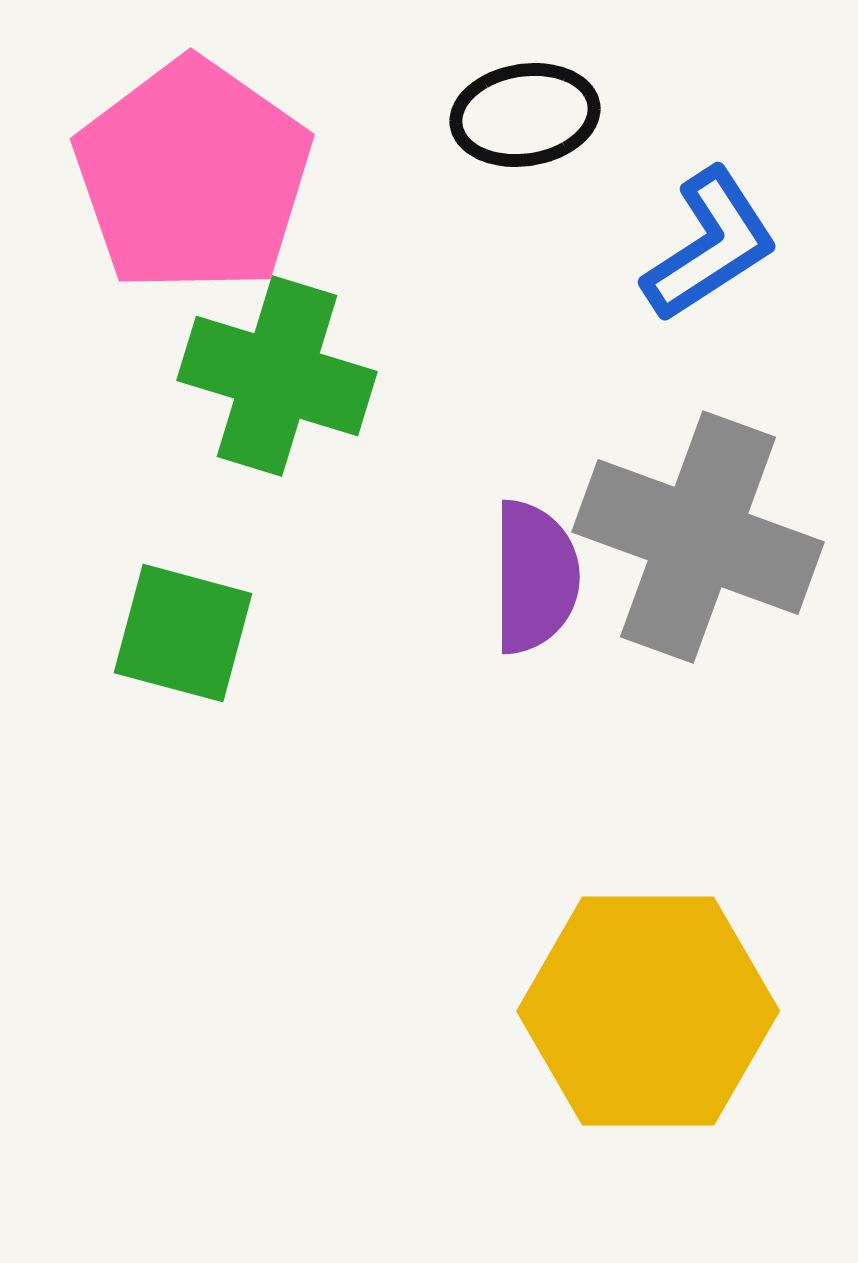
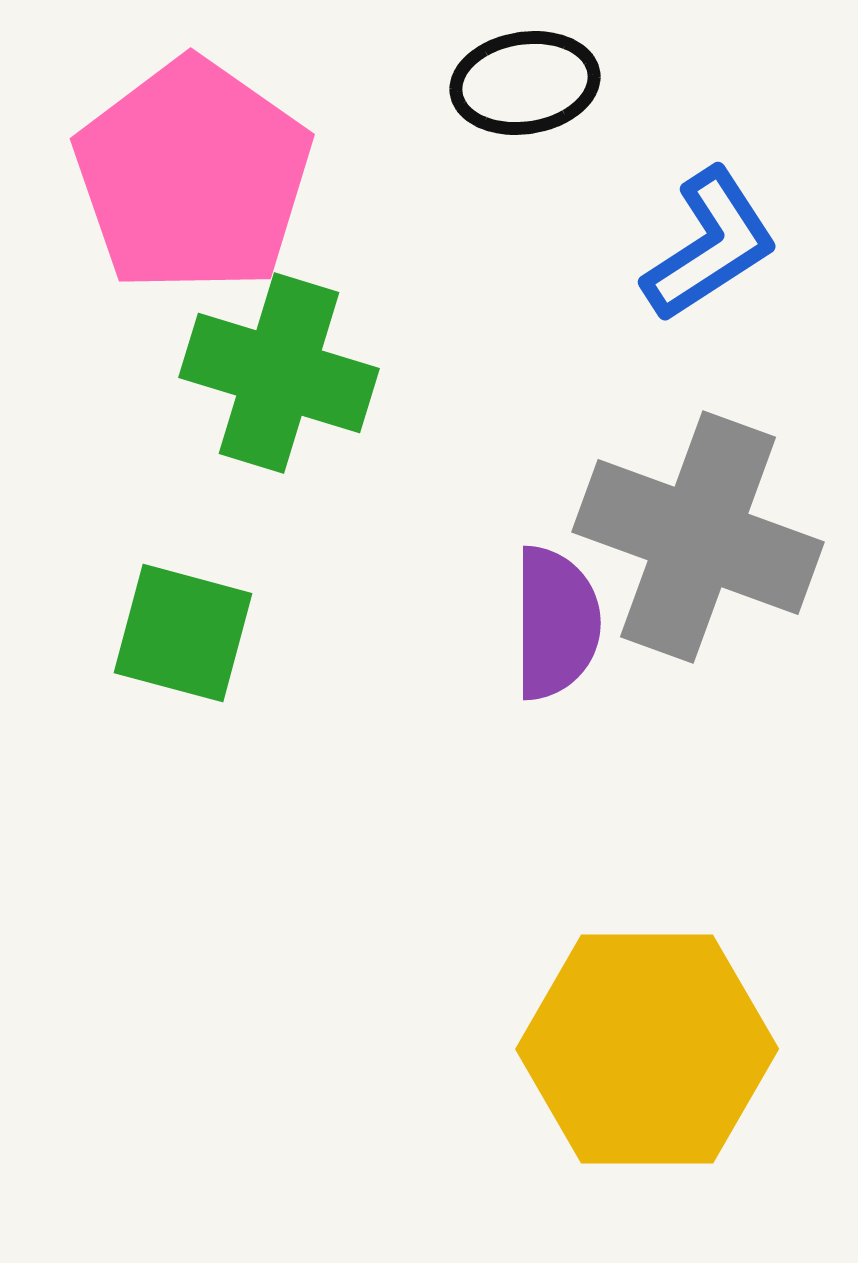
black ellipse: moved 32 px up
green cross: moved 2 px right, 3 px up
purple semicircle: moved 21 px right, 46 px down
yellow hexagon: moved 1 px left, 38 px down
